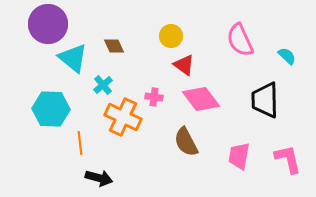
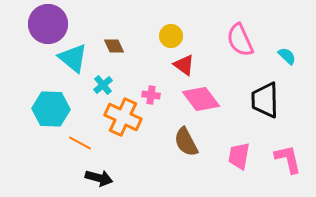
pink cross: moved 3 px left, 2 px up
orange line: rotated 55 degrees counterclockwise
